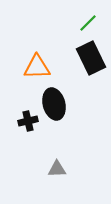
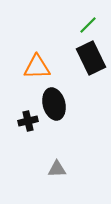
green line: moved 2 px down
